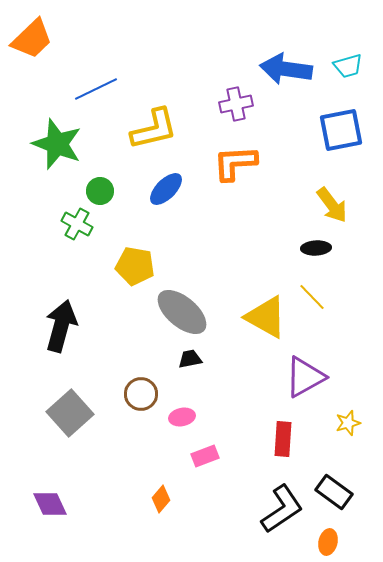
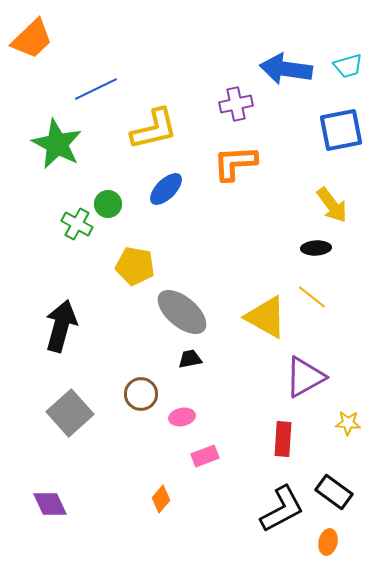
green star: rotated 6 degrees clockwise
green circle: moved 8 px right, 13 px down
yellow line: rotated 8 degrees counterclockwise
yellow star: rotated 20 degrees clockwise
black L-shape: rotated 6 degrees clockwise
